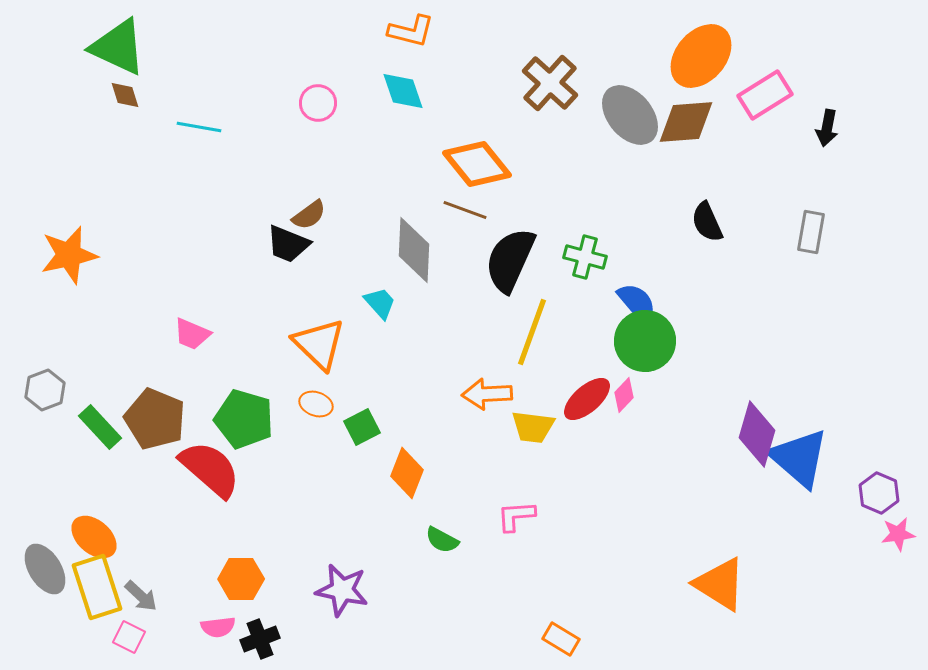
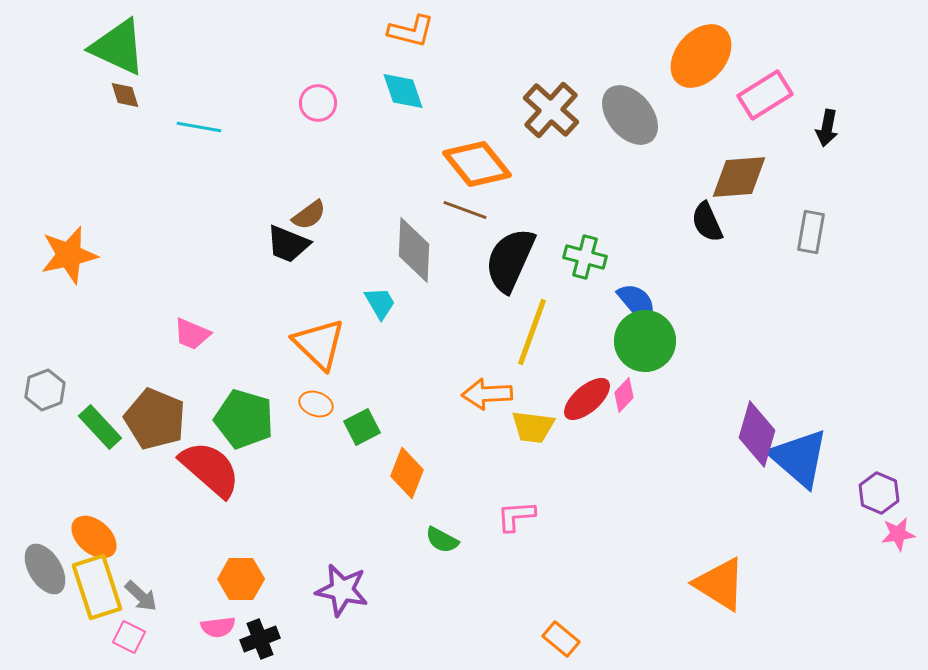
brown cross at (550, 83): moved 1 px right, 27 px down
brown diamond at (686, 122): moved 53 px right, 55 px down
cyan trapezoid at (380, 303): rotated 12 degrees clockwise
orange rectangle at (561, 639): rotated 9 degrees clockwise
